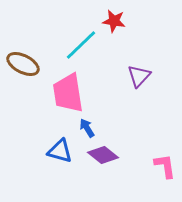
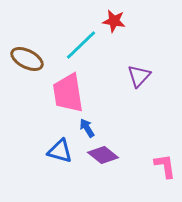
brown ellipse: moved 4 px right, 5 px up
